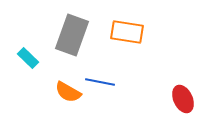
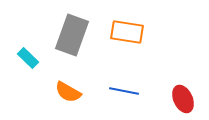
blue line: moved 24 px right, 9 px down
